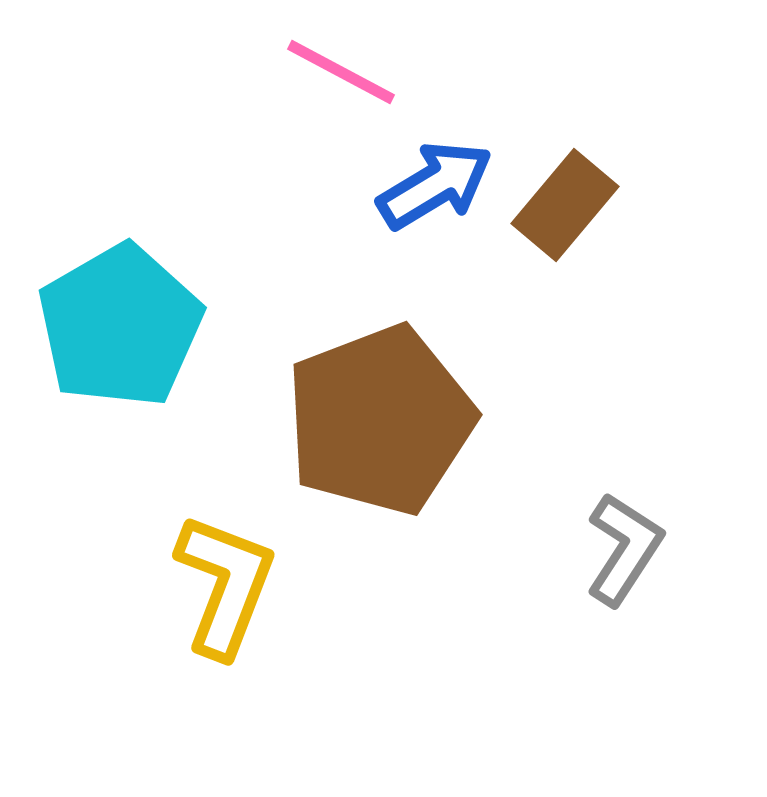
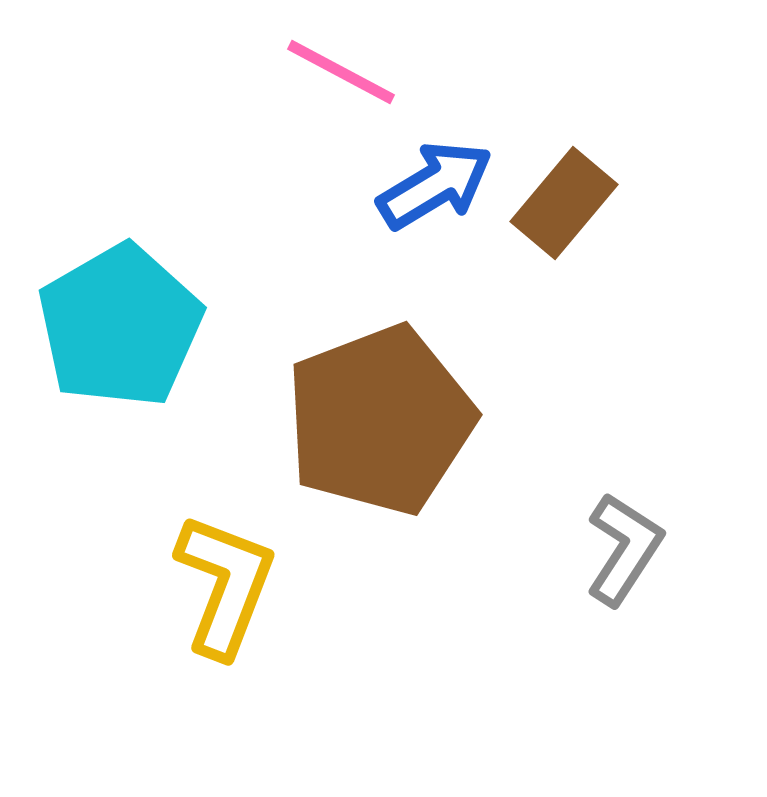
brown rectangle: moved 1 px left, 2 px up
